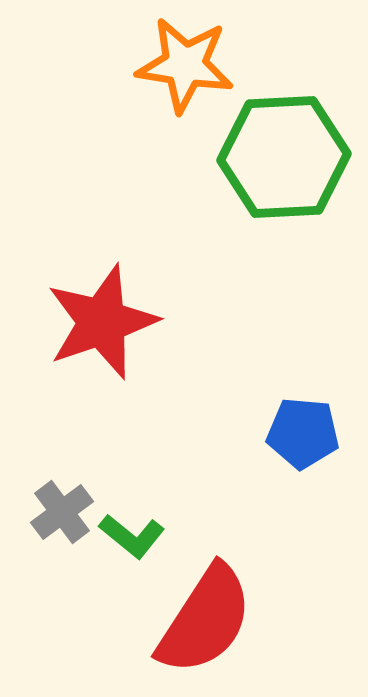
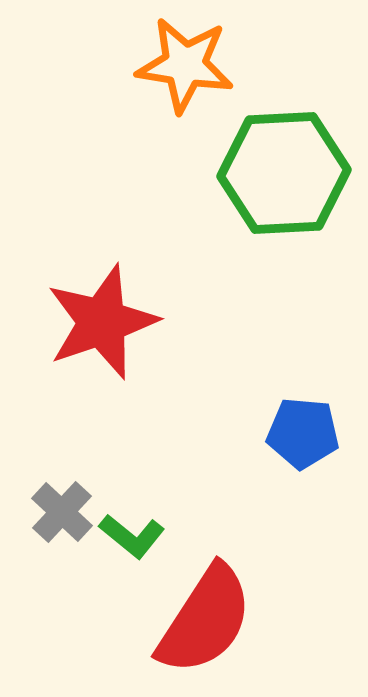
green hexagon: moved 16 px down
gray cross: rotated 10 degrees counterclockwise
